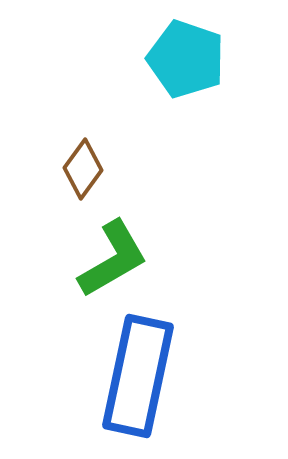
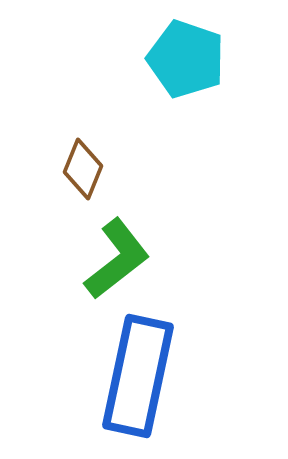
brown diamond: rotated 14 degrees counterclockwise
green L-shape: moved 4 px right; rotated 8 degrees counterclockwise
